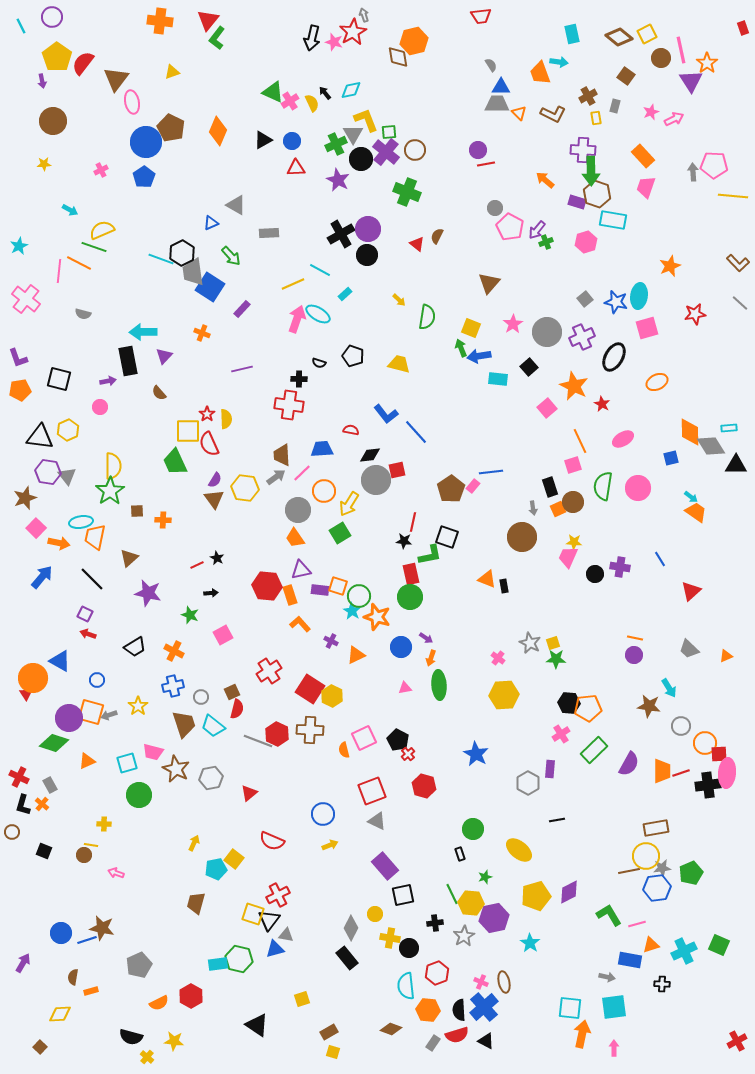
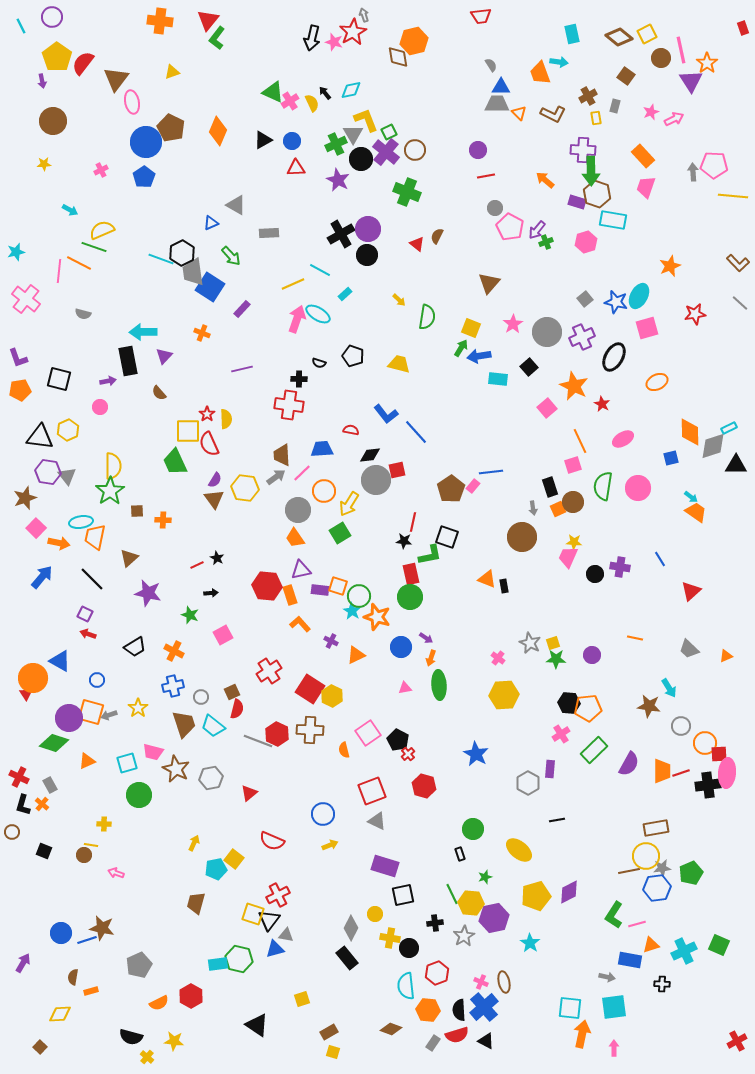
green square at (389, 132): rotated 21 degrees counterclockwise
red line at (486, 164): moved 12 px down
cyan star at (19, 246): moved 3 px left, 6 px down; rotated 12 degrees clockwise
cyan ellipse at (639, 296): rotated 20 degrees clockwise
green arrow at (461, 348): rotated 54 degrees clockwise
cyan rectangle at (729, 428): rotated 21 degrees counterclockwise
gray diamond at (711, 446): moved 2 px right; rotated 76 degrees counterclockwise
purple circle at (634, 655): moved 42 px left
yellow star at (138, 706): moved 2 px down
pink square at (364, 738): moved 4 px right, 5 px up; rotated 10 degrees counterclockwise
purple rectangle at (385, 866): rotated 32 degrees counterclockwise
green L-shape at (609, 915): moved 5 px right; rotated 116 degrees counterclockwise
